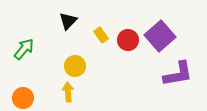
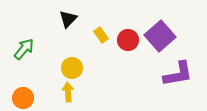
black triangle: moved 2 px up
yellow circle: moved 3 px left, 2 px down
